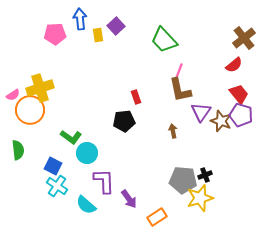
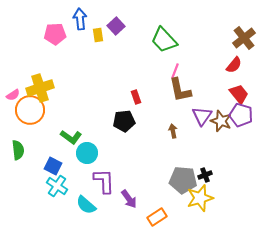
red semicircle: rotated 12 degrees counterclockwise
pink line: moved 4 px left
purple triangle: moved 1 px right, 4 px down
